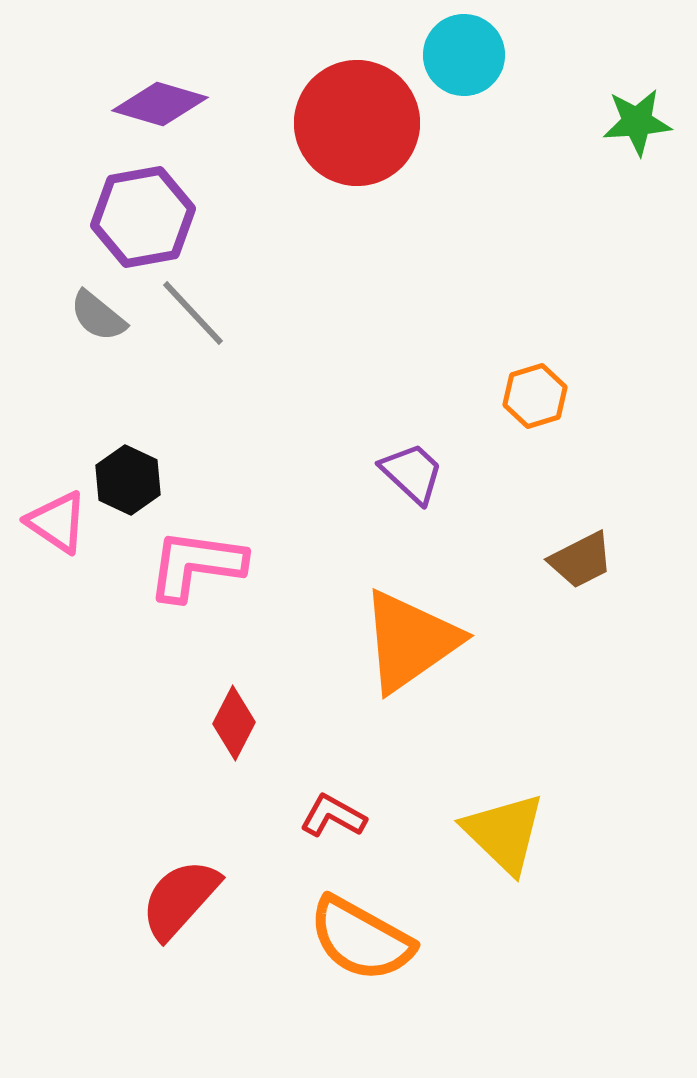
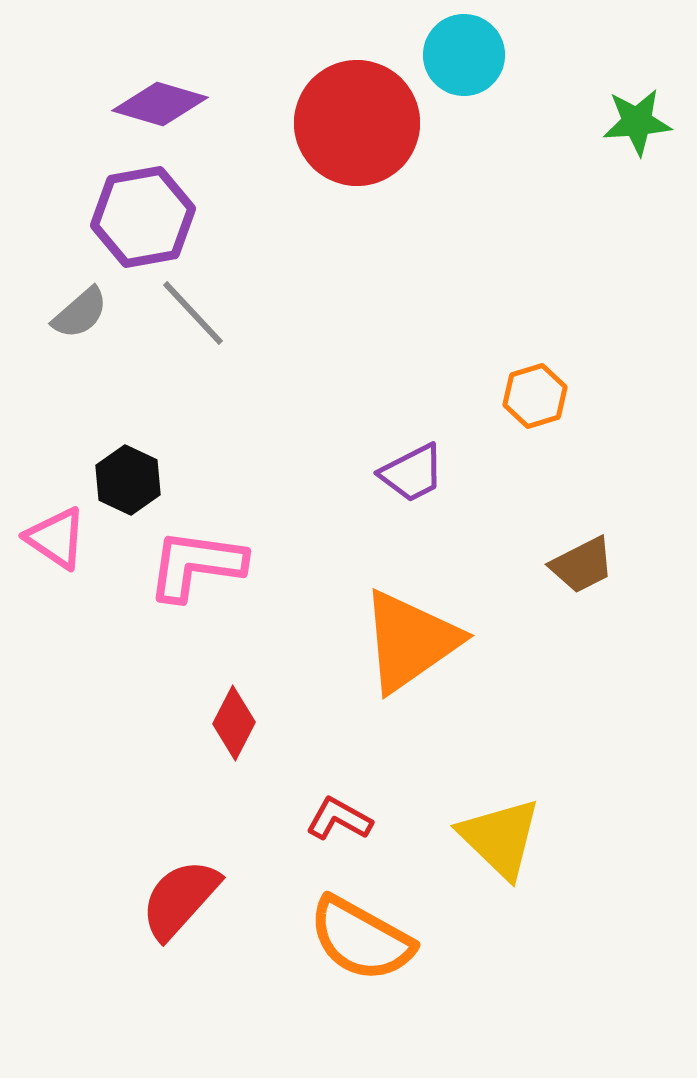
gray semicircle: moved 18 px left, 3 px up; rotated 80 degrees counterclockwise
purple trapezoid: rotated 110 degrees clockwise
pink triangle: moved 1 px left, 16 px down
brown trapezoid: moved 1 px right, 5 px down
red L-shape: moved 6 px right, 3 px down
yellow triangle: moved 4 px left, 5 px down
